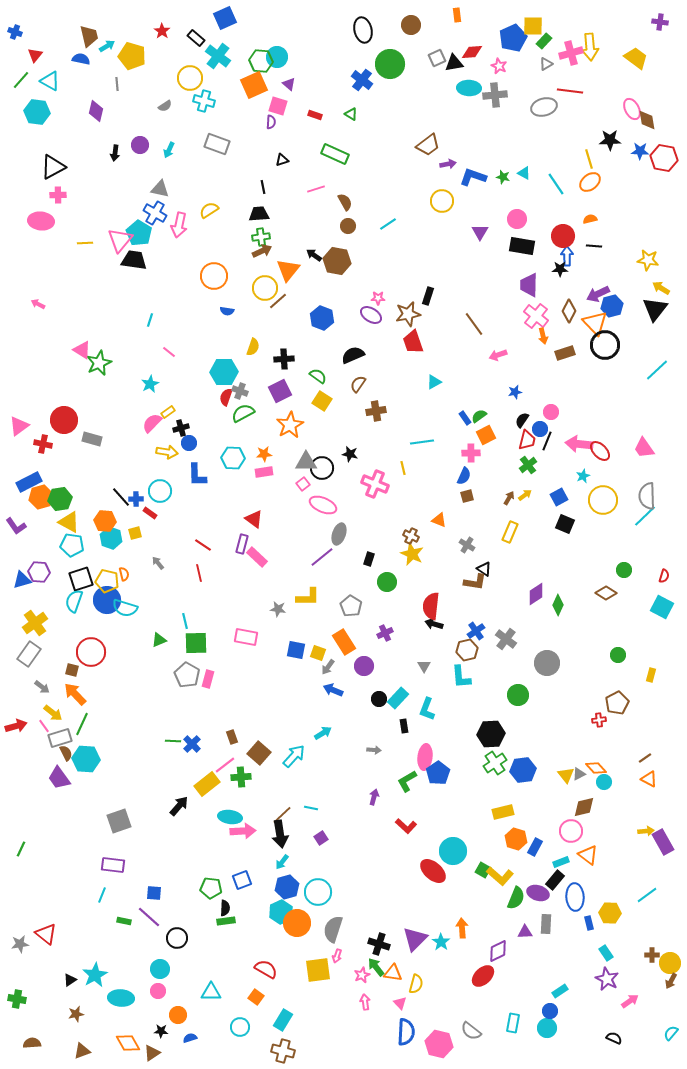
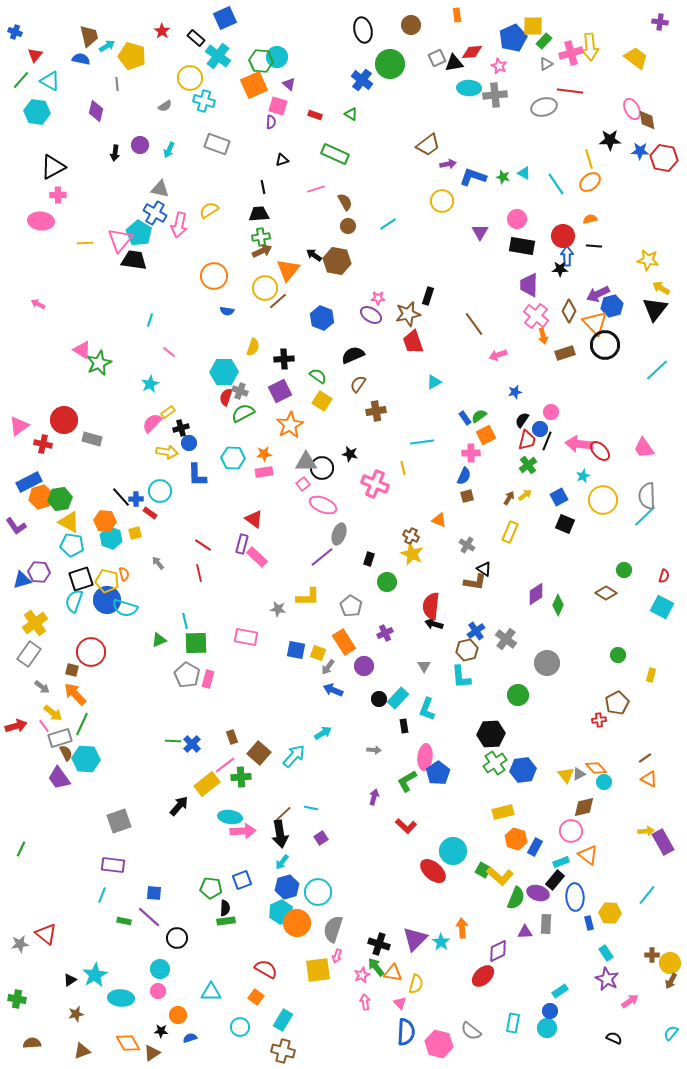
cyan line at (647, 895): rotated 15 degrees counterclockwise
